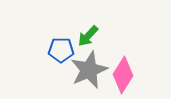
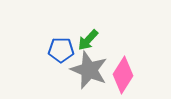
green arrow: moved 4 px down
gray star: rotated 27 degrees counterclockwise
